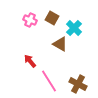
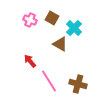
brown cross: rotated 12 degrees counterclockwise
